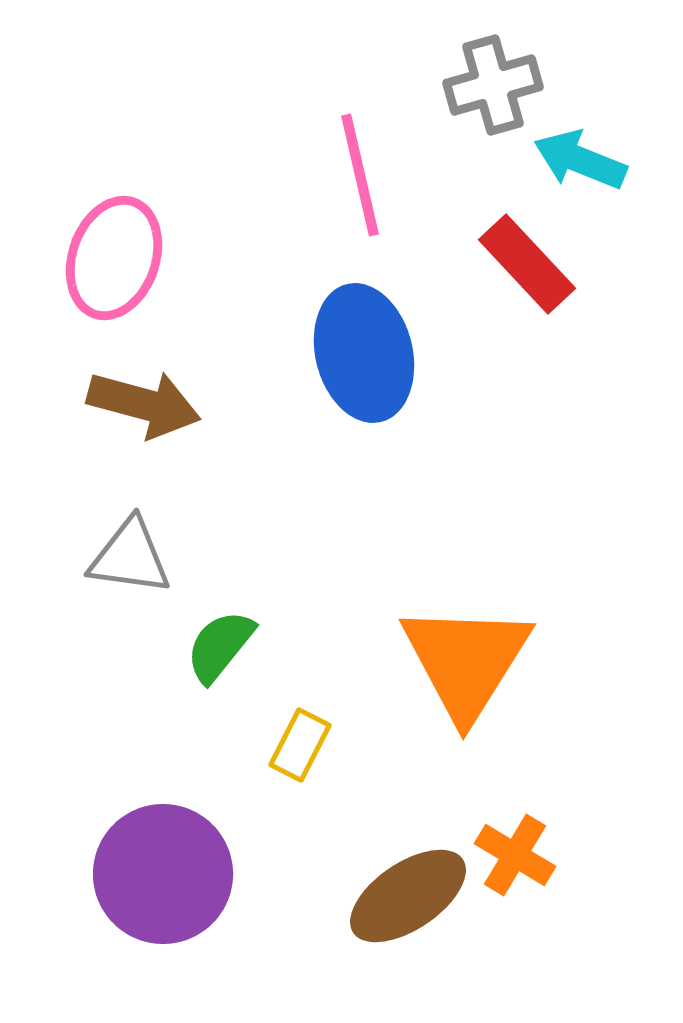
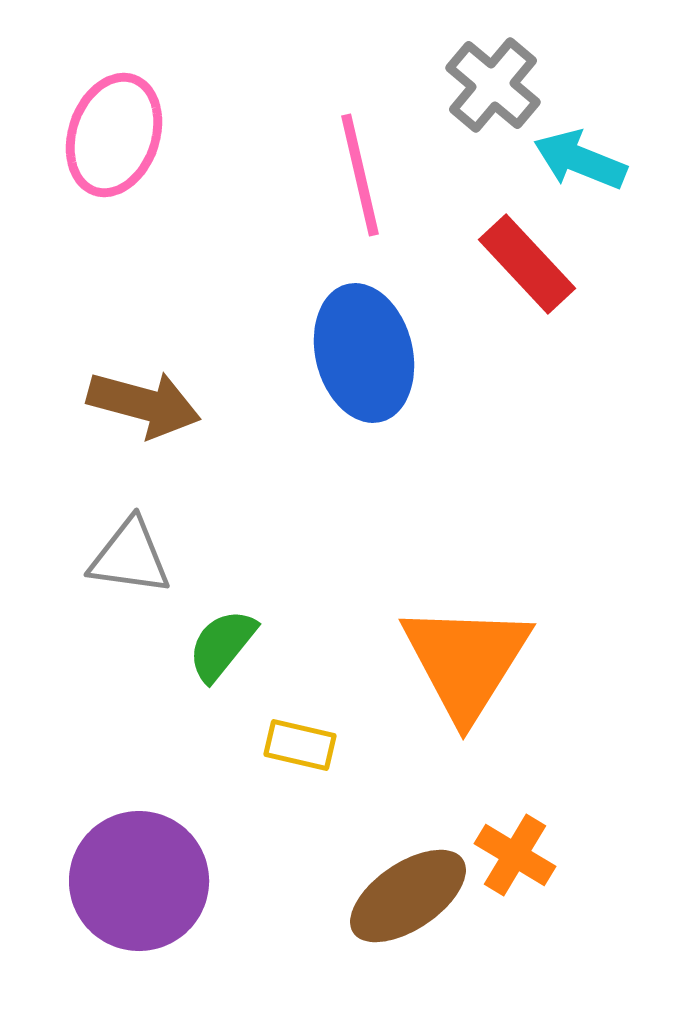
gray cross: rotated 34 degrees counterclockwise
pink ellipse: moved 123 px up
green semicircle: moved 2 px right, 1 px up
yellow rectangle: rotated 76 degrees clockwise
purple circle: moved 24 px left, 7 px down
